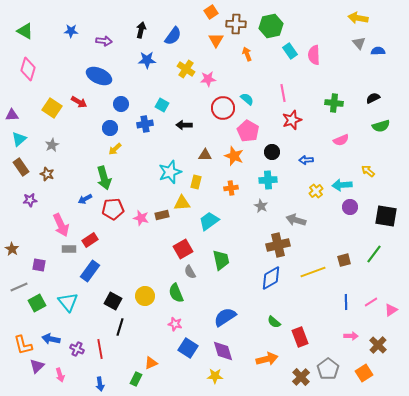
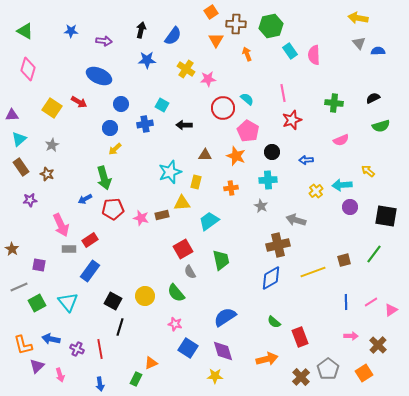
orange star at (234, 156): moved 2 px right
green semicircle at (176, 293): rotated 18 degrees counterclockwise
